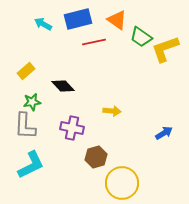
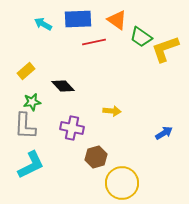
blue rectangle: rotated 12 degrees clockwise
